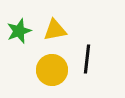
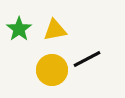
green star: moved 2 px up; rotated 15 degrees counterclockwise
black line: rotated 56 degrees clockwise
